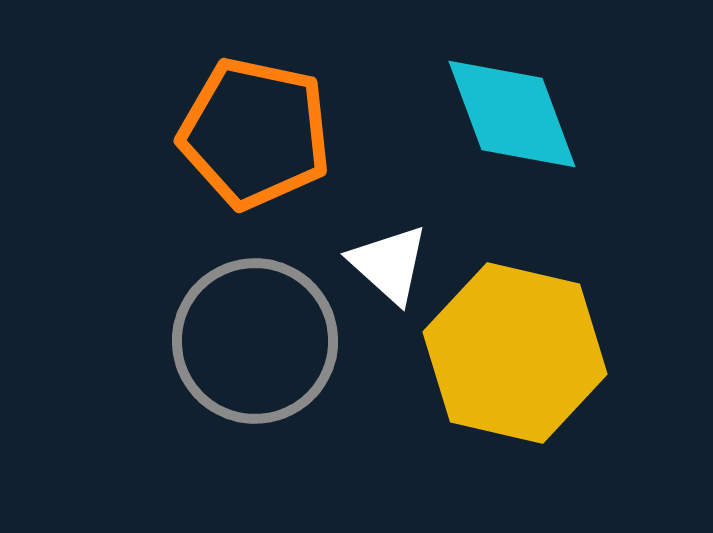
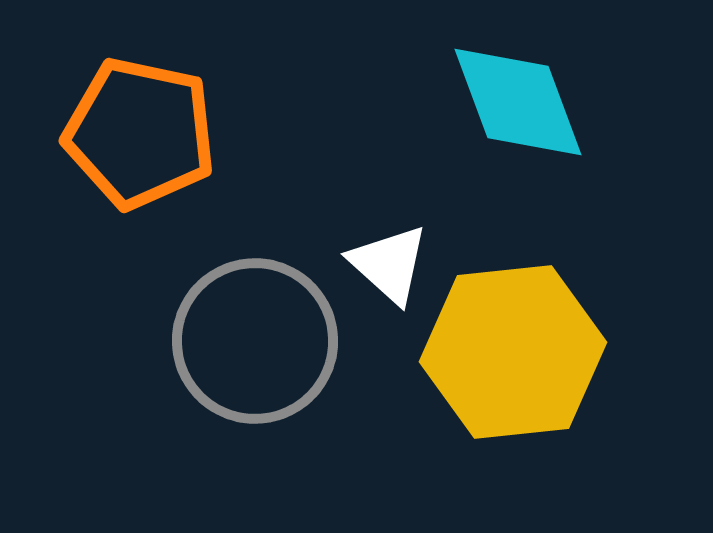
cyan diamond: moved 6 px right, 12 px up
orange pentagon: moved 115 px left
yellow hexagon: moved 2 px left, 1 px up; rotated 19 degrees counterclockwise
